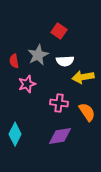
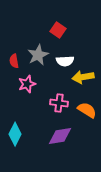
red square: moved 1 px left, 1 px up
orange semicircle: moved 2 px up; rotated 24 degrees counterclockwise
